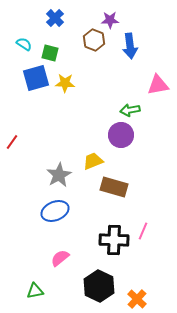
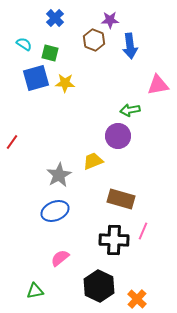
purple circle: moved 3 px left, 1 px down
brown rectangle: moved 7 px right, 12 px down
